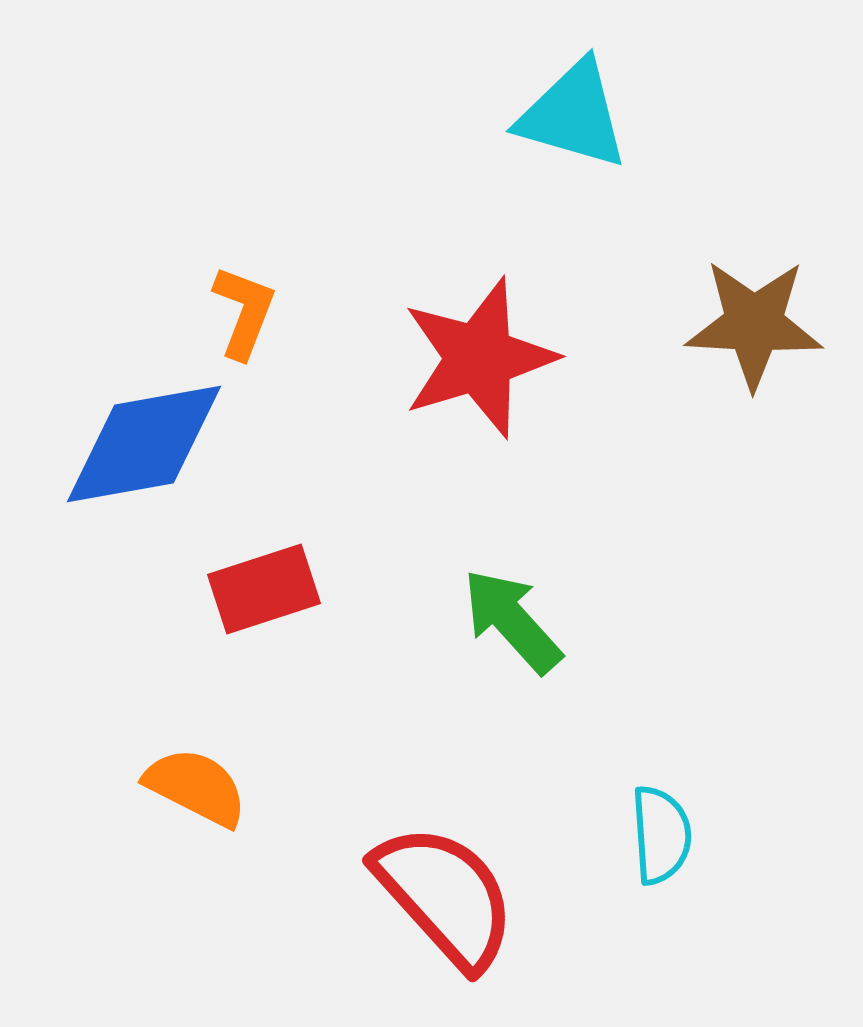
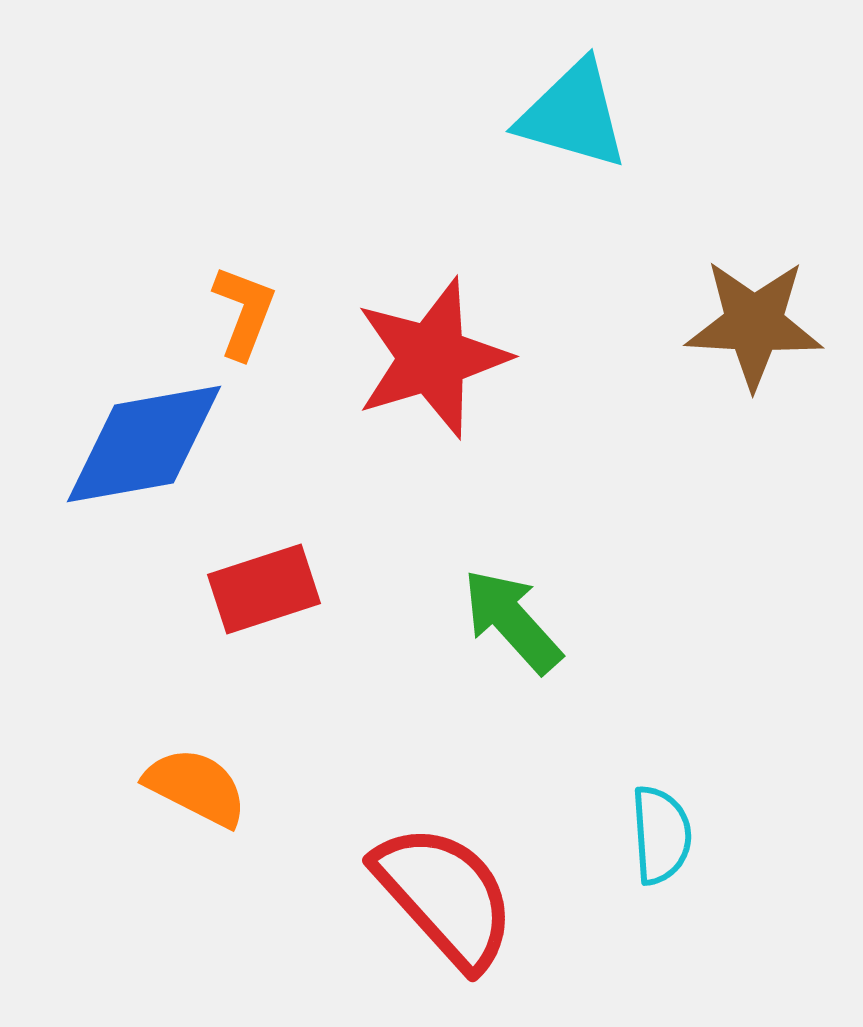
red star: moved 47 px left
